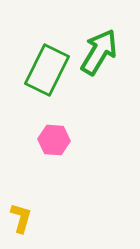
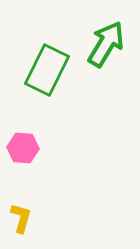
green arrow: moved 7 px right, 8 px up
pink hexagon: moved 31 px left, 8 px down
